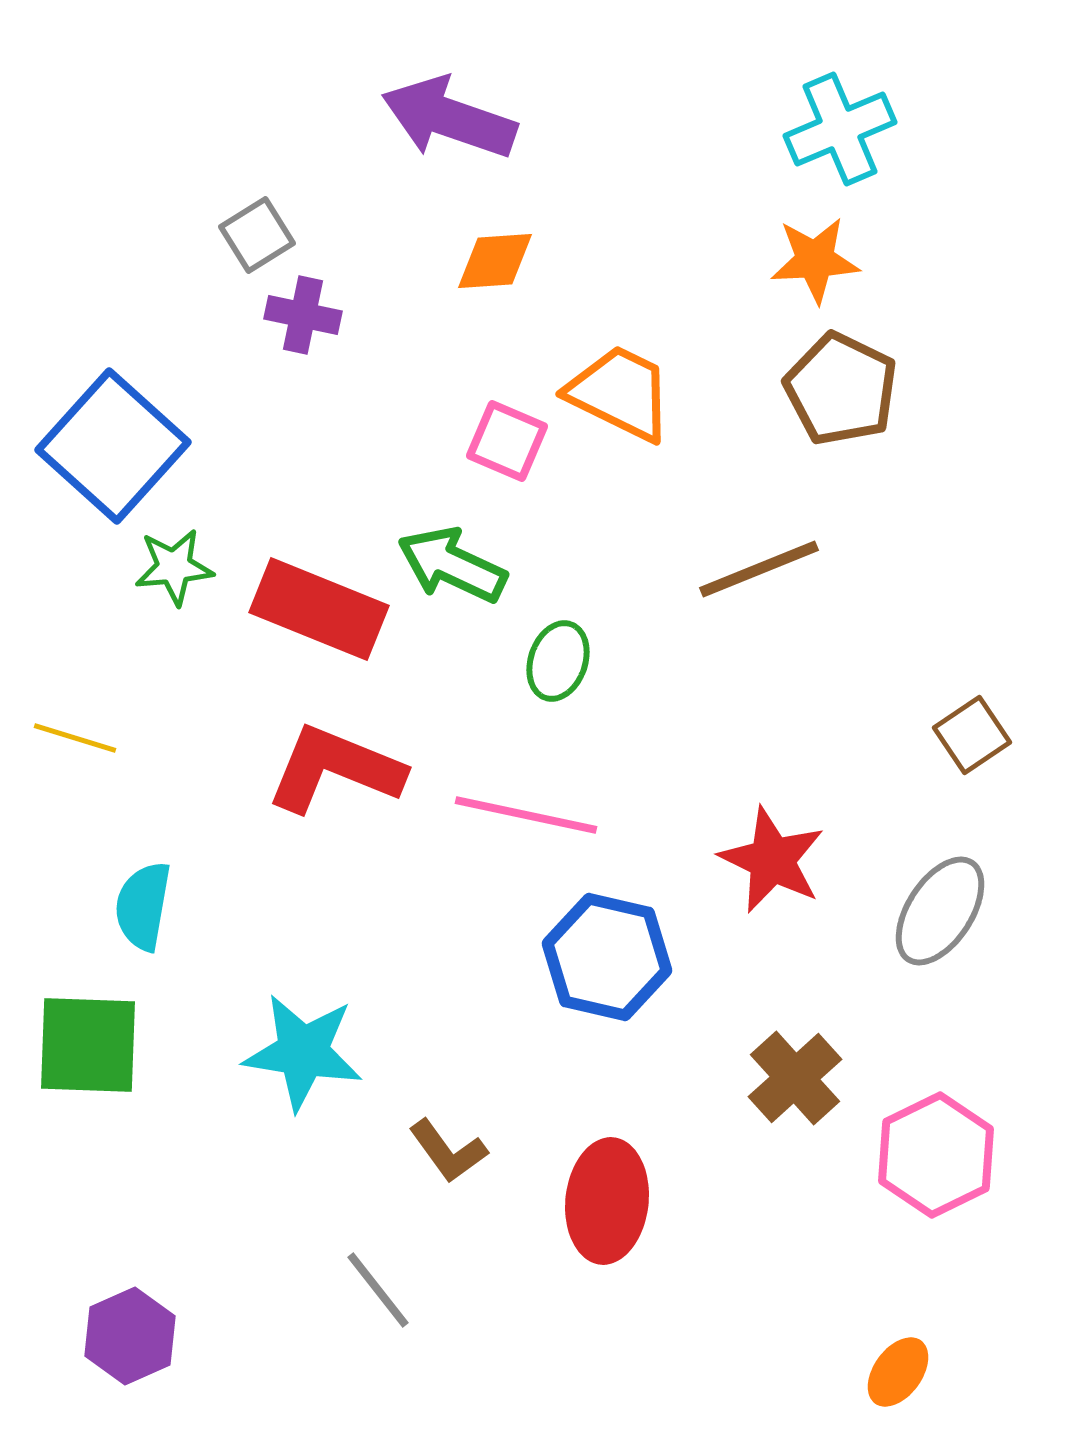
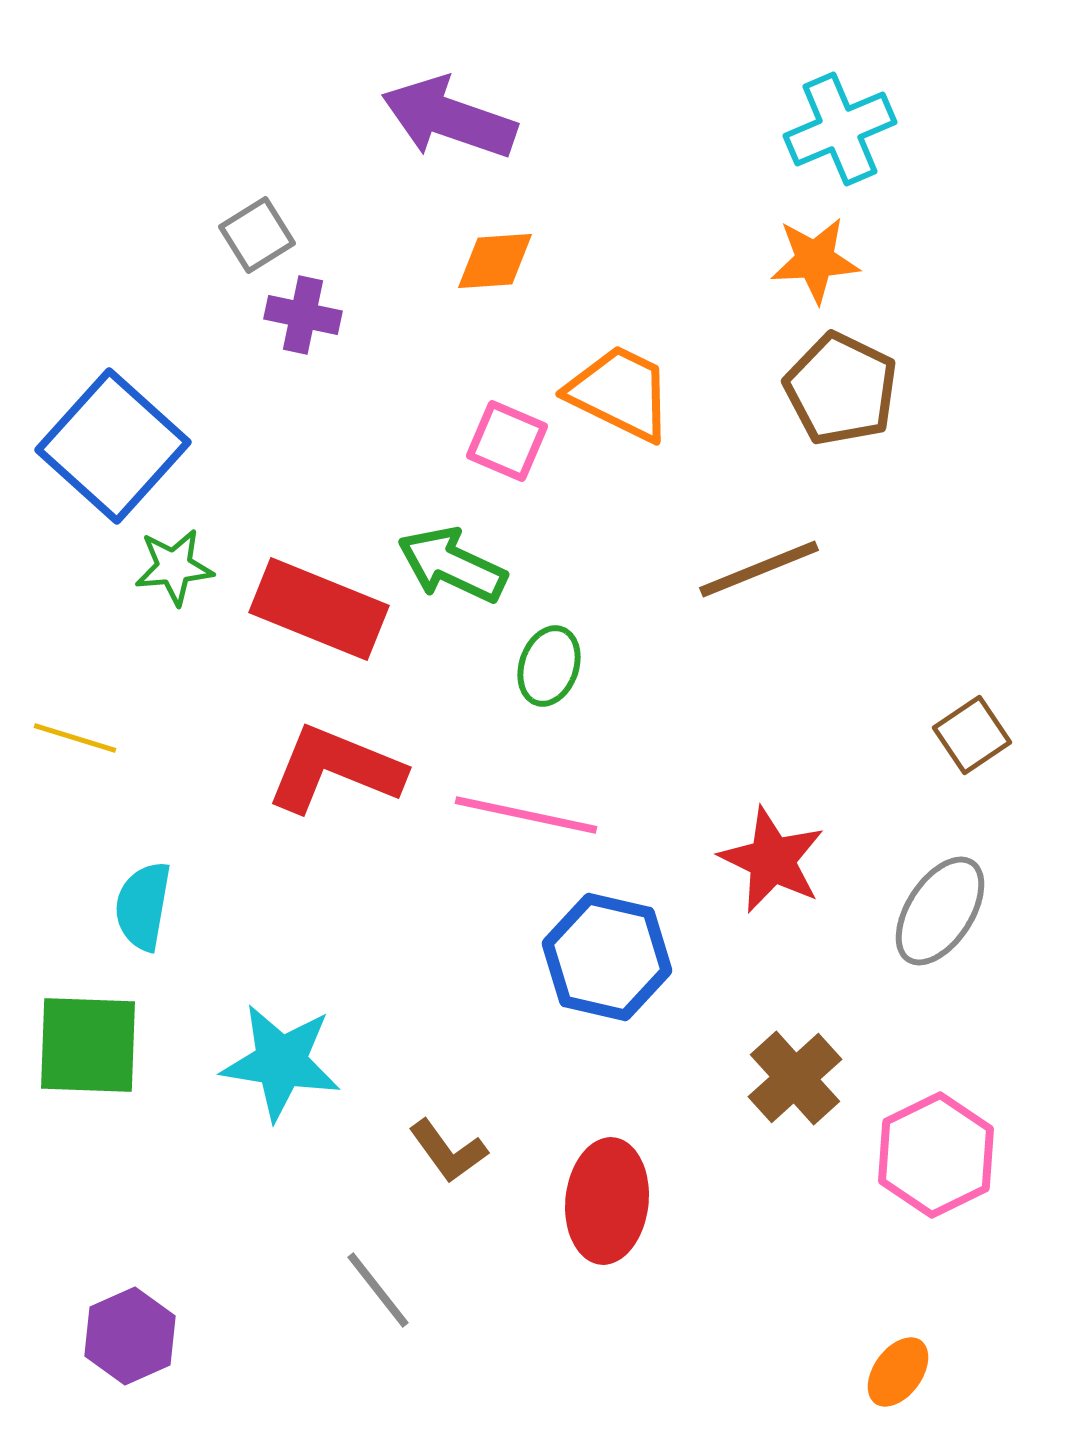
green ellipse: moved 9 px left, 5 px down
cyan star: moved 22 px left, 10 px down
